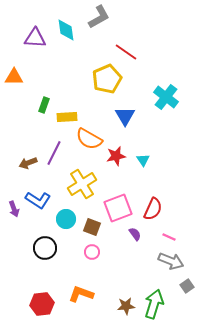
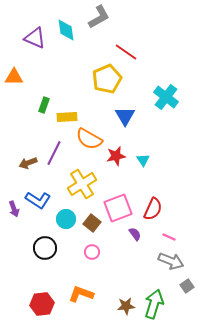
purple triangle: rotated 20 degrees clockwise
brown square: moved 4 px up; rotated 18 degrees clockwise
